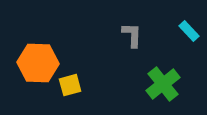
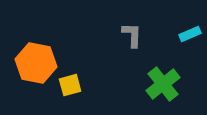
cyan rectangle: moved 1 px right, 3 px down; rotated 70 degrees counterclockwise
orange hexagon: moved 2 px left; rotated 9 degrees clockwise
